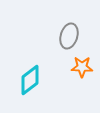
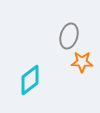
orange star: moved 5 px up
